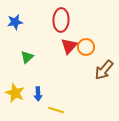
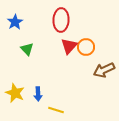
blue star: rotated 21 degrees counterclockwise
green triangle: moved 8 px up; rotated 32 degrees counterclockwise
brown arrow: rotated 25 degrees clockwise
